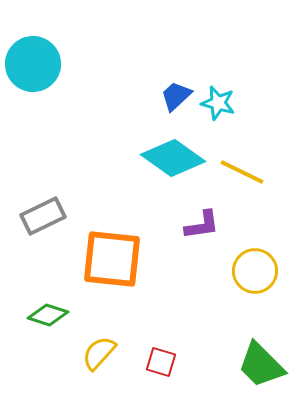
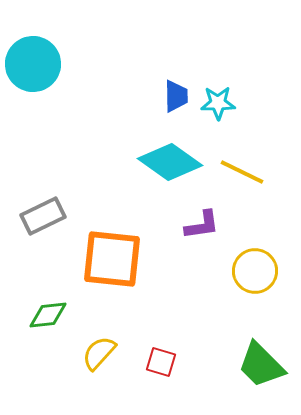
blue trapezoid: rotated 132 degrees clockwise
cyan star: rotated 16 degrees counterclockwise
cyan diamond: moved 3 px left, 4 px down
green diamond: rotated 24 degrees counterclockwise
